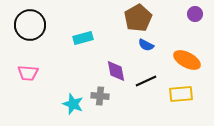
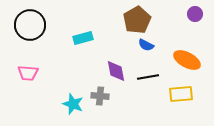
brown pentagon: moved 1 px left, 2 px down
black line: moved 2 px right, 4 px up; rotated 15 degrees clockwise
